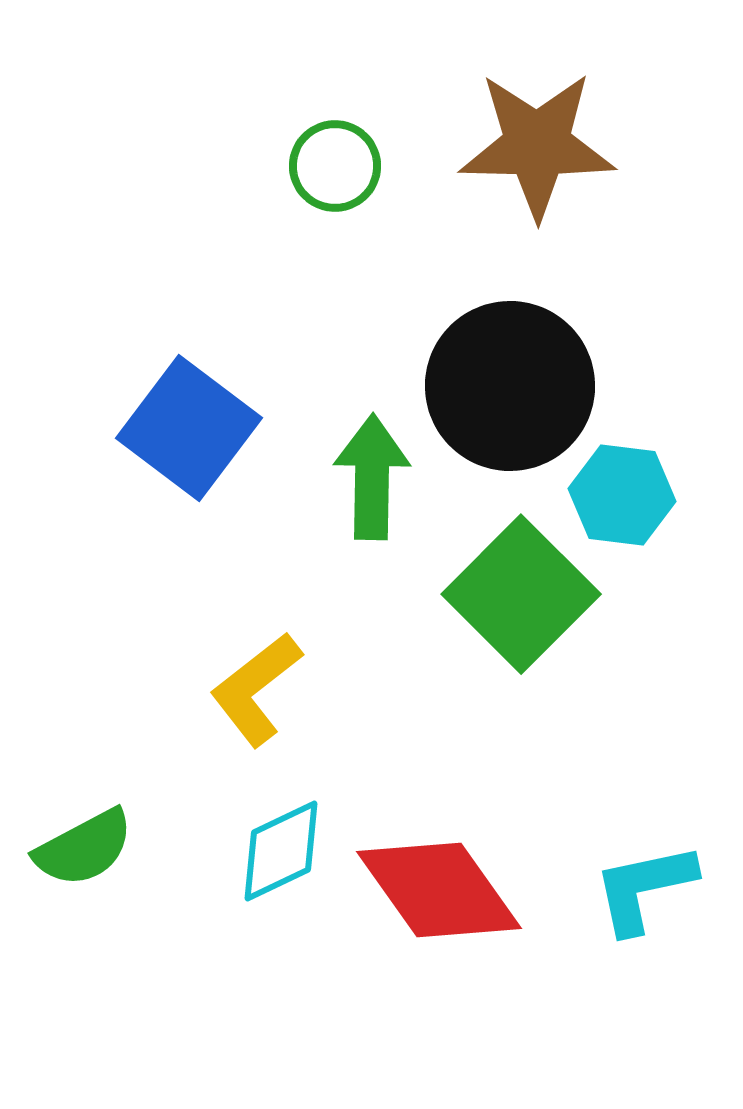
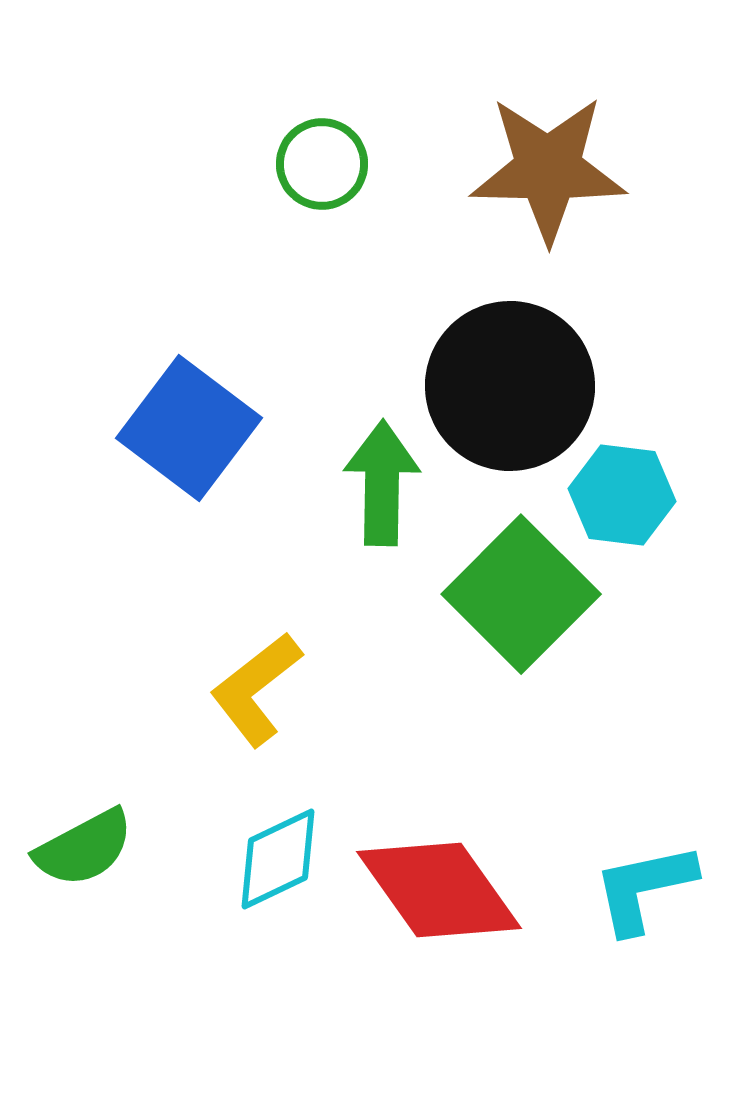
brown star: moved 11 px right, 24 px down
green circle: moved 13 px left, 2 px up
green arrow: moved 10 px right, 6 px down
cyan diamond: moved 3 px left, 8 px down
